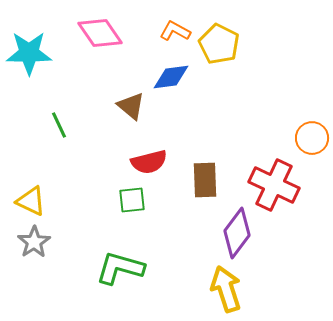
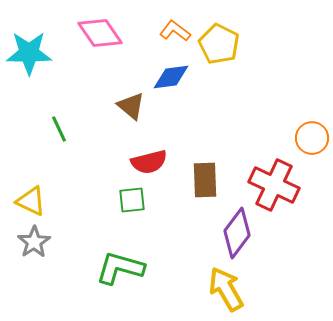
orange L-shape: rotated 8 degrees clockwise
green line: moved 4 px down
yellow arrow: rotated 12 degrees counterclockwise
